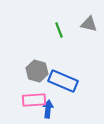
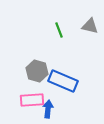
gray triangle: moved 1 px right, 2 px down
pink rectangle: moved 2 px left
